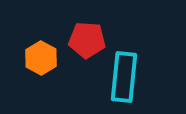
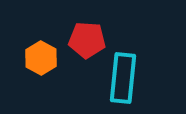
cyan rectangle: moved 1 px left, 1 px down
